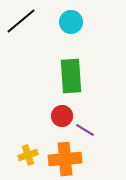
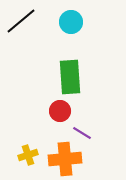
green rectangle: moved 1 px left, 1 px down
red circle: moved 2 px left, 5 px up
purple line: moved 3 px left, 3 px down
